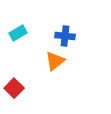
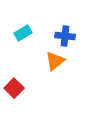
cyan rectangle: moved 5 px right
